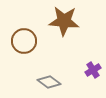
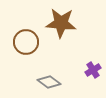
brown star: moved 3 px left, 2 px down
brown circle: moved 2 px right, 1 px down
